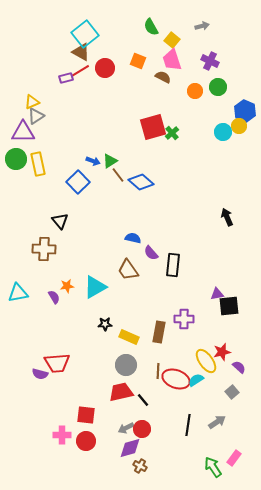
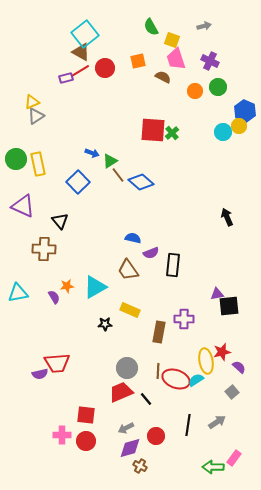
gray arrow at (202, 26): moved 2 px right
yellow square at (172, 40): rotated 21 degrees counterclockwise
pink trapezoid at (172, 60): moved 4 px right, 1 px up
orange square at (138, 61): rotated 35 degrees counterclockwise
red square at (153, 127): moved 3 px down; rotated 20 degrees clockwise
purple triangle at (23, 132): moved 74 px down; rotated 25 degrees clockwise
blue arrow at (93, 161): moved 1 px left, 8 px up
purple semicircle at (151, 253): rotated 70 degrees counterclockwise
yellow rectangle at (129, 337): moved 1 px right, 27 px up
yellow ellipse at (206, 361): rotated 25 degrees clockwise
gray circle at (126, 365): moved 1 px right, 3 px down
purple semicircle at (40, 374): rotated 28 degrees counterclockwise
red trapezoid at (121, 392): rotated 10 degrees counterclockwise
black line at (143, 400): moved 3 px right, 1 px up
red circle at (142, 429): moved 14 px right, 7 px down
green arrow at (213, 467): rotated 55 degrees counterclockwise
